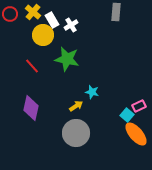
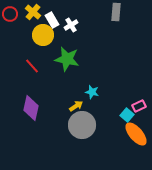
gray circle: moved 6 px right, 8 px up
